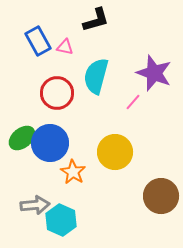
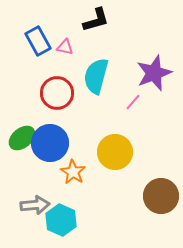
purple star: rotated 30 degrees clockwise
